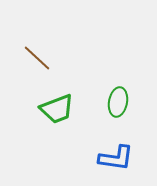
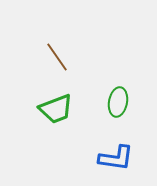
brown line: moved 20 px right, 1 px up; rotated 12 degrees clockwise
green trapezoid: moved 1 px left
